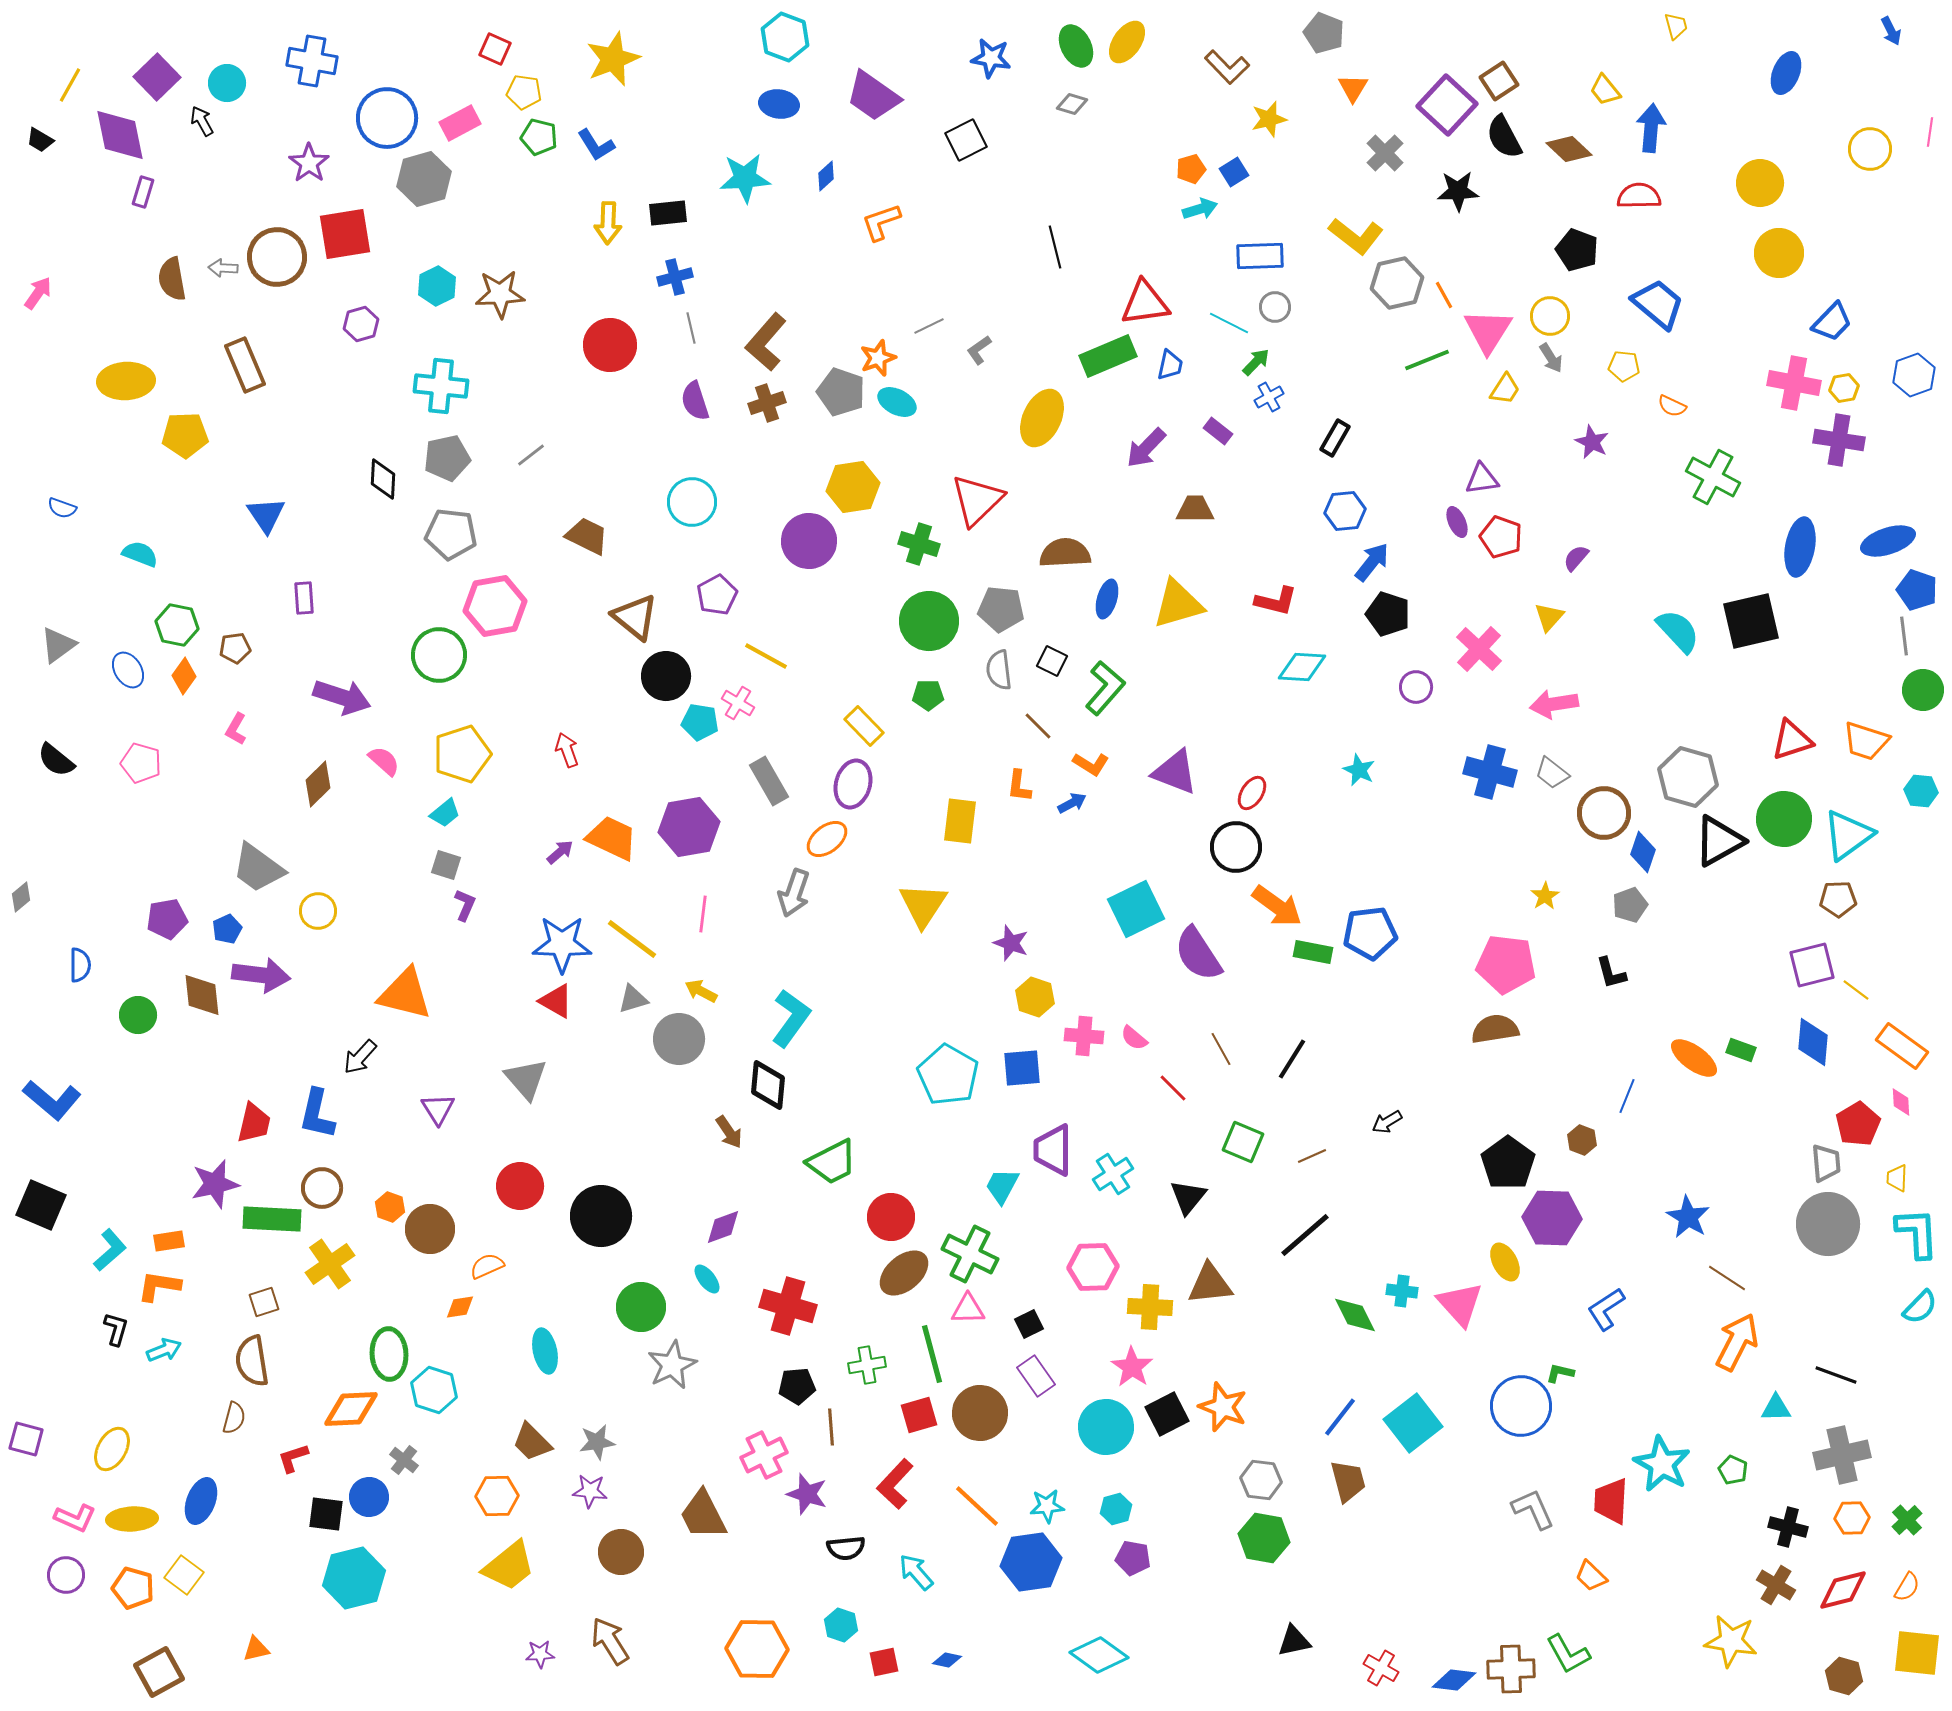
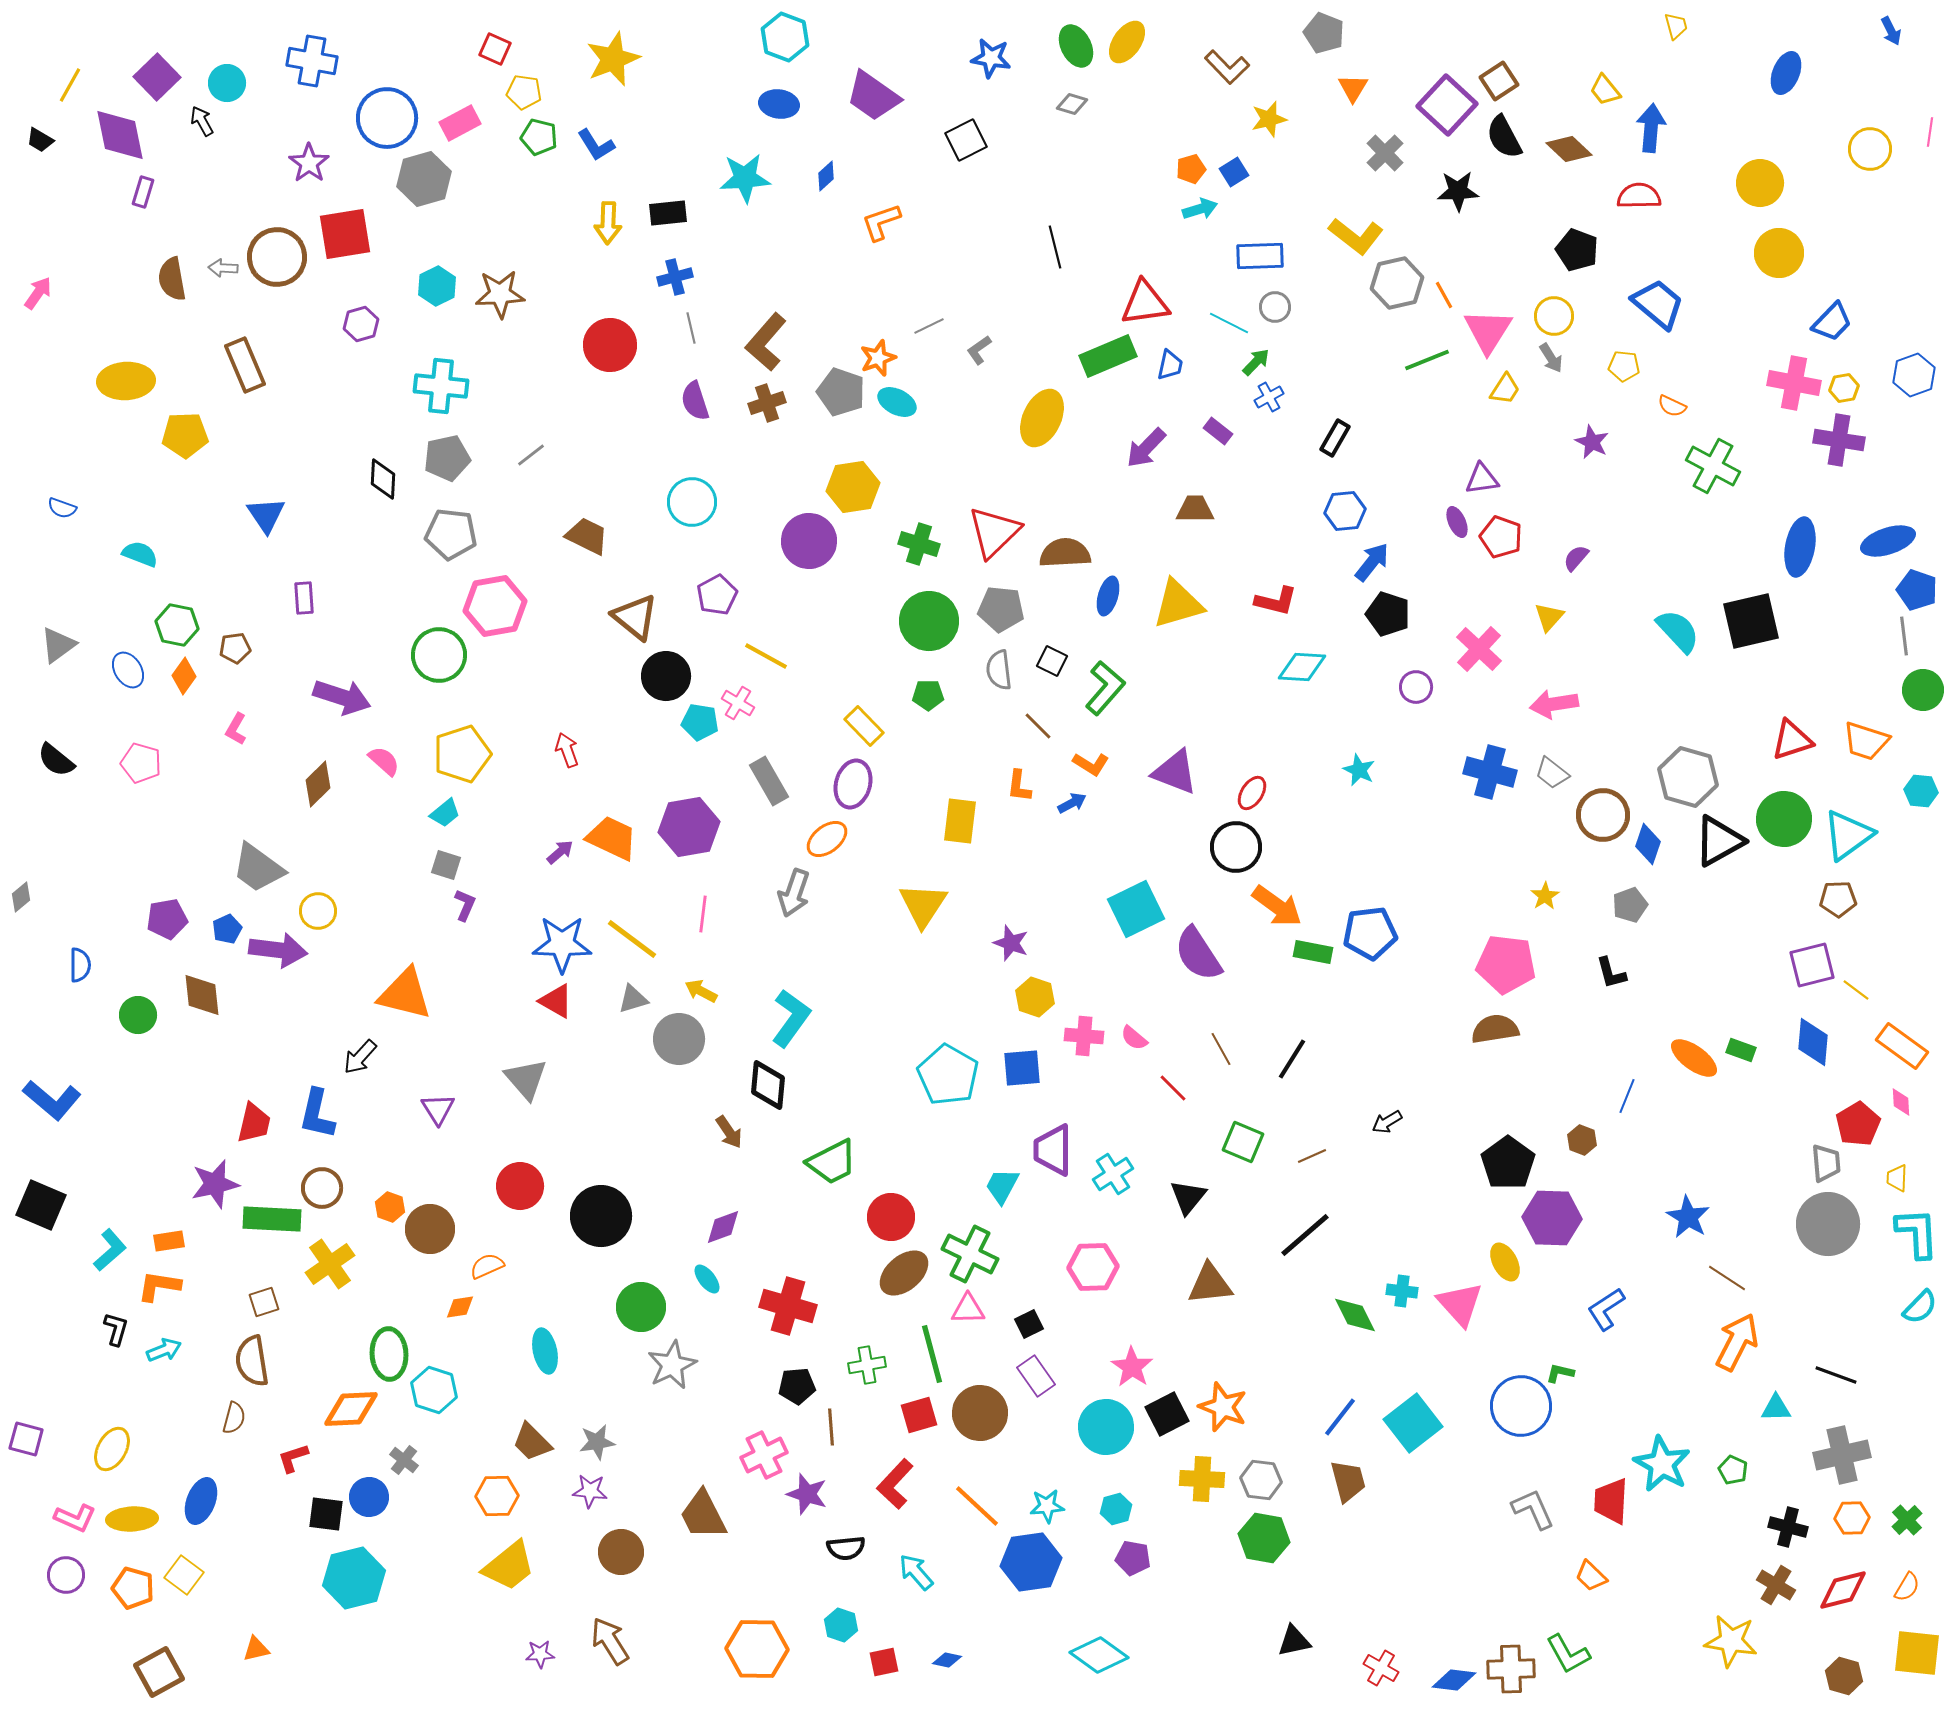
yellow circle at (1550, 316): moved 4 px right
green cross at (1713, 477): moved 11 px up
red triangle at (977, 500): moved 17 px right, 32 px down
blue ellipse at (1107, 599): moved 1 px right, 3 px up
brown circle at (1604, 813): moved 1 px left, 2 px down
blue diamond at (1643, 852): moved 5 px right, 8 px up
purple arrow at (261, 975): moved 17 px right, 25 px up
yellow cross at (1150, 1307): moved 52 px right, 172 px down
